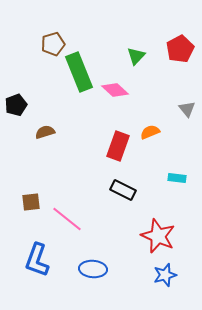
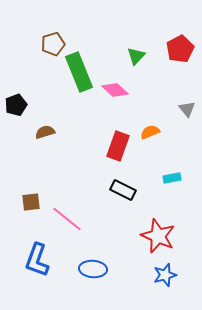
cyan rectangle: moved 5 px left; rotated 18 degrees counterclockwise
